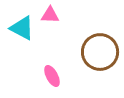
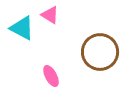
pink triangle: rotated 30 degrees clockwise
pink ellipse: moved 1 px left
